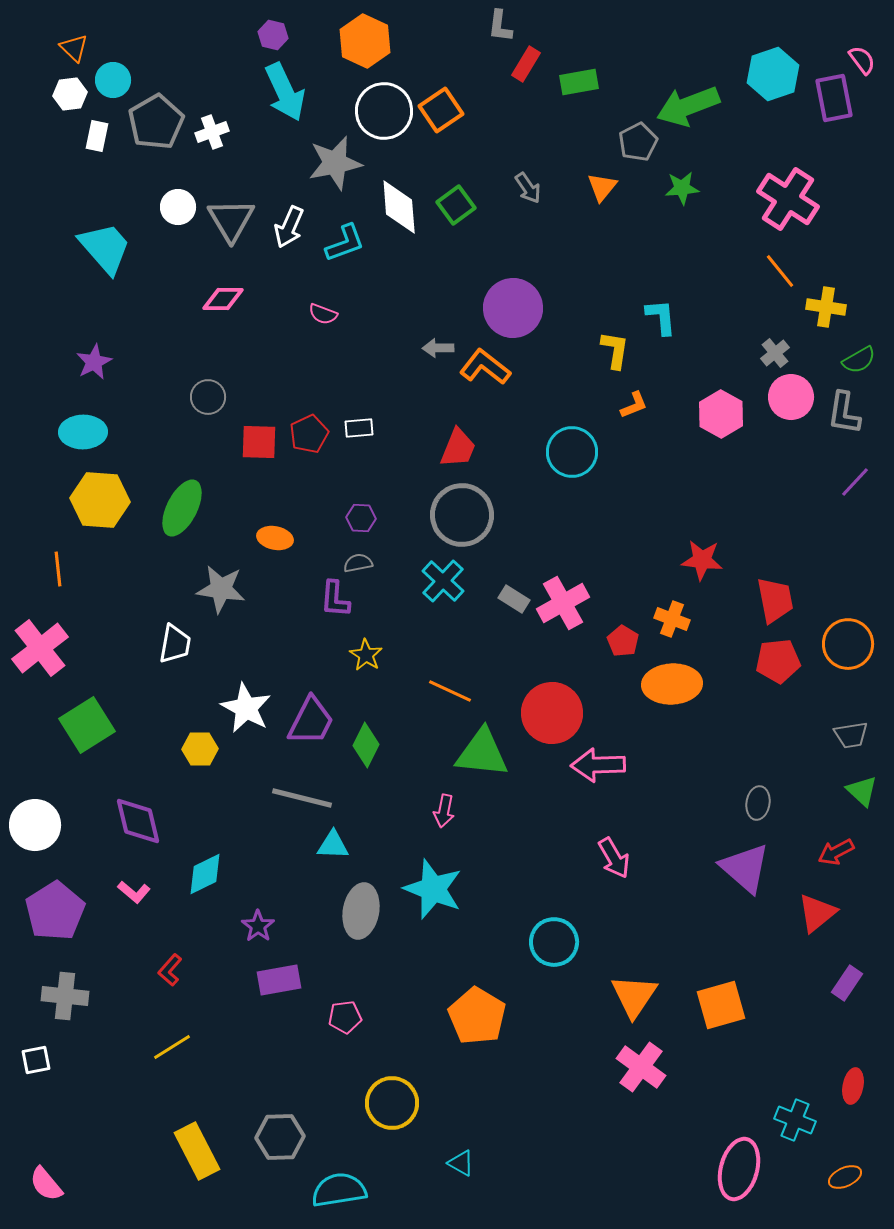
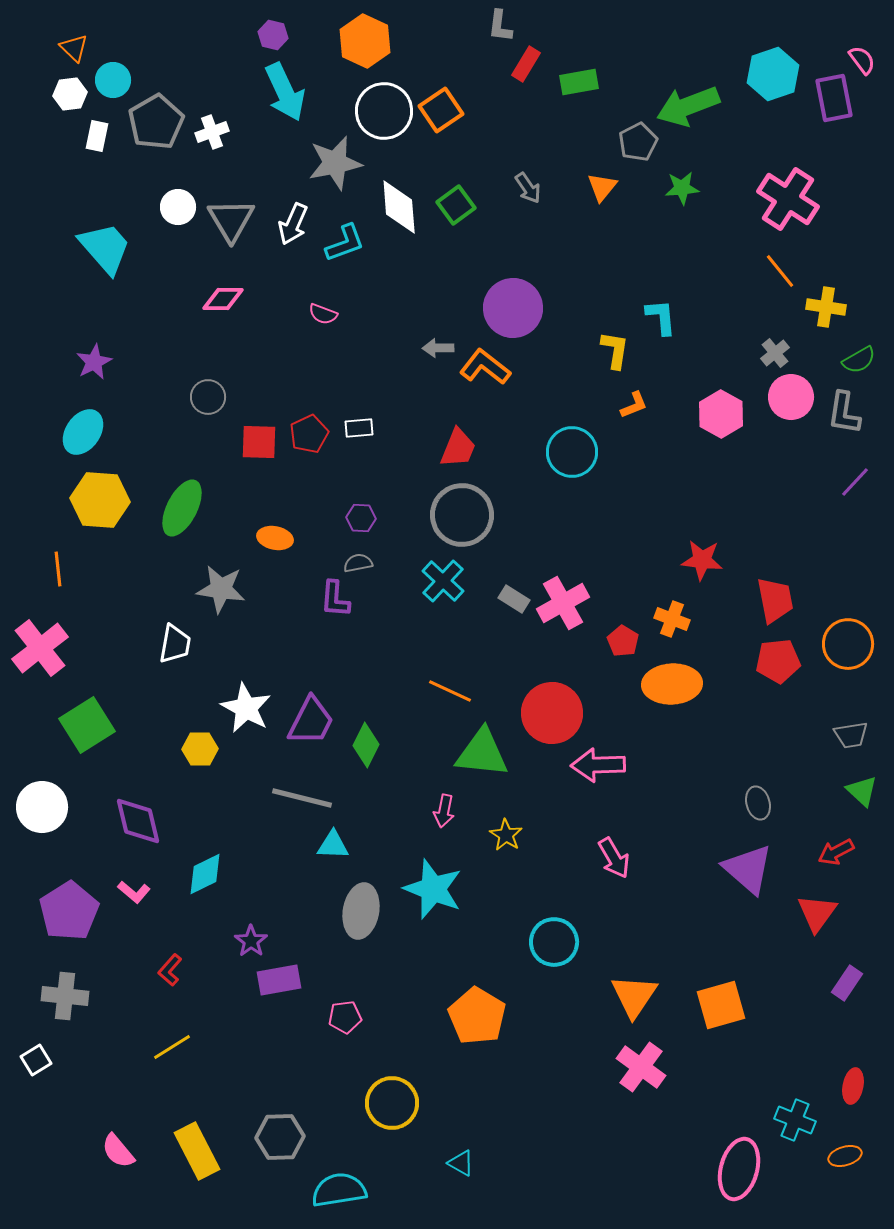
white arrow at (289, 227): moved 4 px right, 3 px up
cyan ellipse at (83, 432): rotated 54 degrees counterclockwise
yellow star at (366, 655): moved 140 px right, 180 px down
gray ellipse at (758, 803): rotated 24 degrees counterclockwise
white circle at (35, 825): moved 7 px right, 18 px up
purple triangle at (745, 868): moved 3 px right, 1 px down
purple pentagon at (55, 911): moved 14 px right
red triangle at (817, 913): rotated 15 degrees counterclockwise
purple star at (258, 926): moved 7 px left, 15 px down
white square at (36, 1060): rotated 20 degrees counterclockwise
orange ellipse at (845, 1177): moved 21 px up; rotated 8 degrees clockwise
pink semicircle at (46, 1184): moved 72 px right, 33 px up
